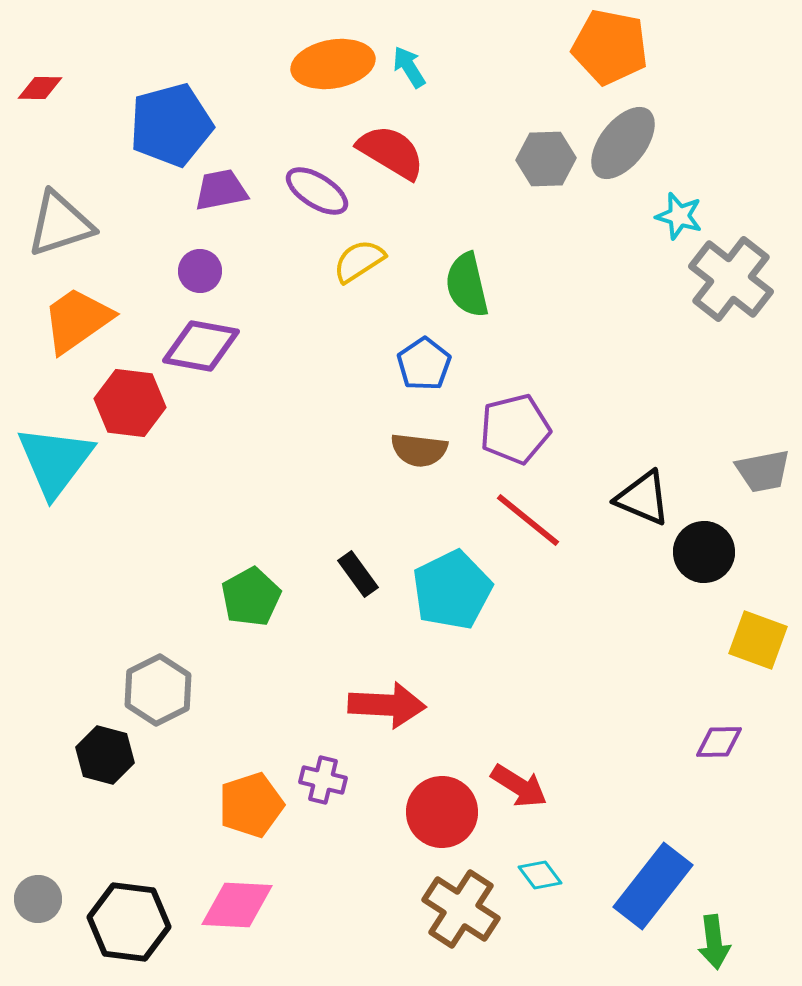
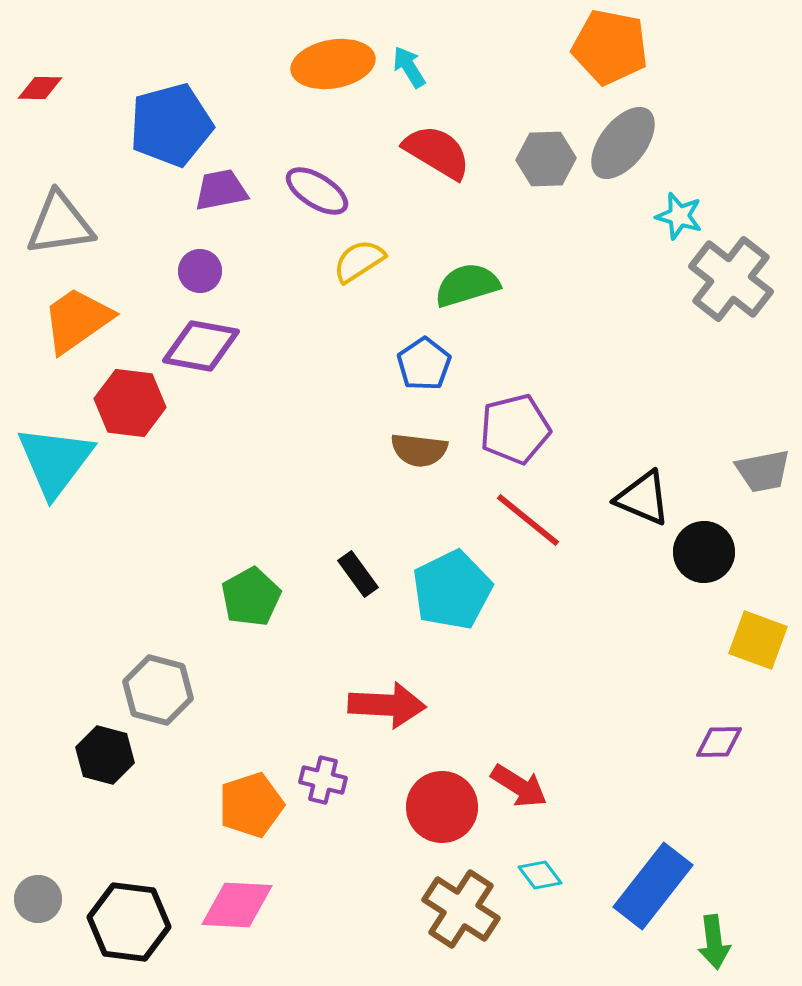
red semicircle at (391, 152): moved 46 px right
gray triangle at (60, 224): rotated 10 degrees clockwise
green semicircle at (467, 285): rotated 86 degrees clockwise
gray hexagon at (158, 690): rotated 18 degrees counterclockwise
red circle at (442, 812): moved 5 px up
